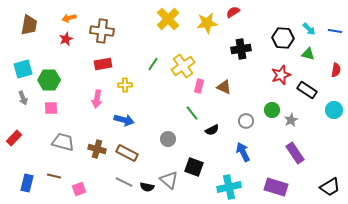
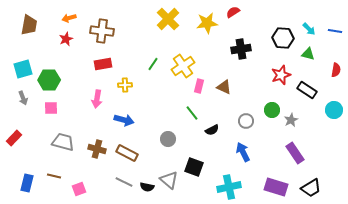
black trapezoid at (330, 187): moved 19 px left, 1 px down
